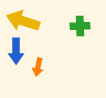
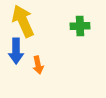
yellow arrow: rotated 48 degrees clockwise
orange arrow: moved 2 px up; rotated 24 degrees counterclockwise
